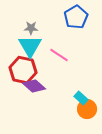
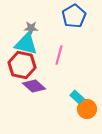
blue pentagon: moved 2 px left, 1 px up
cyan triangle: moved 4 px left, 2 px up; rotated 45 degrees counterclockwise
pink line: rotated 72 degrees clockwise
red hexagon: moved 1 px left, 5 px up
cyan rectangle: moved 4 px left, 1 px up
